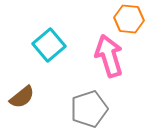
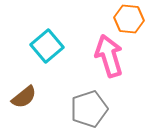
cyan square: moved 2 px left, 1 px down
brown semicircle: moved 2 px right
